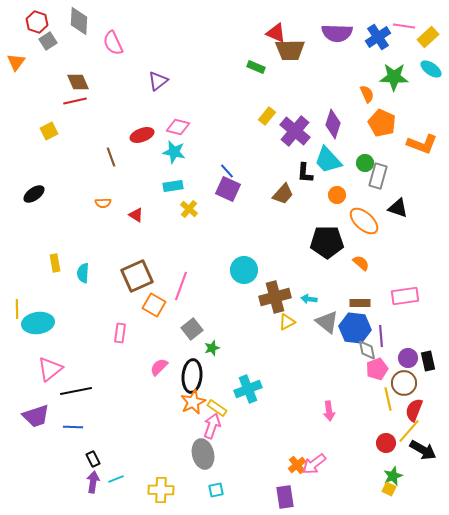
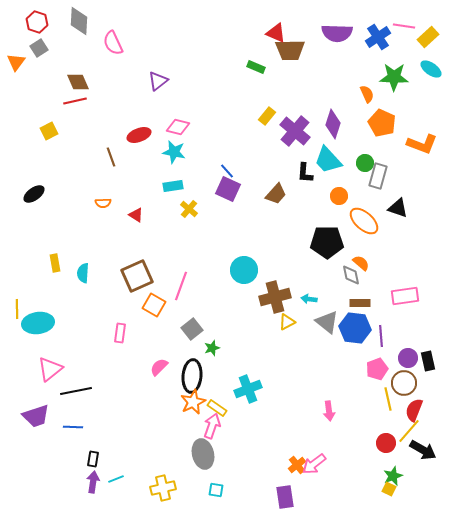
gray square at (48, 41): moved 9 px left, 7 px down
red ellipse at (142, 135): moved 3 px left
brown trapezoid at (283, 194): moved 7 px left
orange circle at (337, 195): moved 2 px right, 1 px down
gray diamond at (367, 350): moved 16 px left, 75 px up
black rectangle at (93, 459): rotated 35 degrees clockwise
yellow cross at (161, 490): moved 2 px right, 2 px up; rotated 15 degrees counterclockwise
cyan square at (216, 490): rotated 21 degrees clockwise
